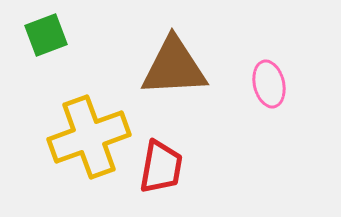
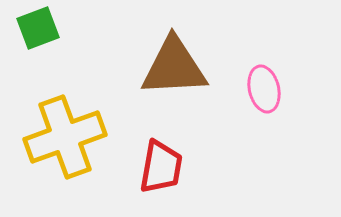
green square: moved 8 px left, 7 px up
pink ellipse: moved 5 px left, 5 px down
yellow cross: moved 24 px left
